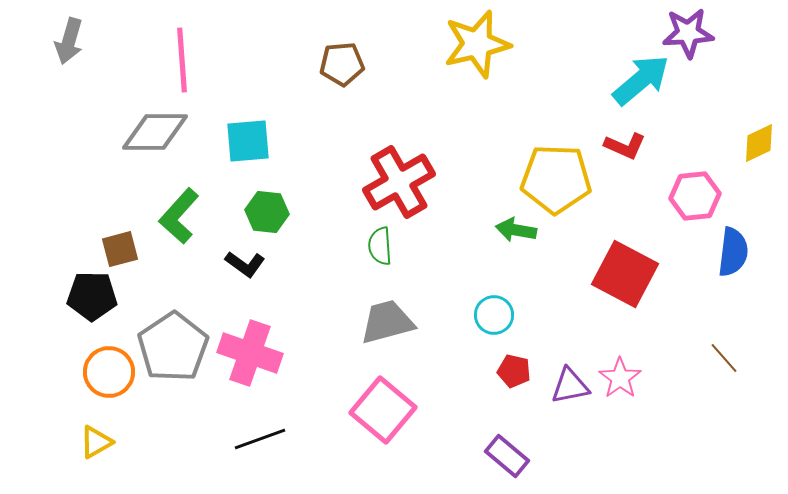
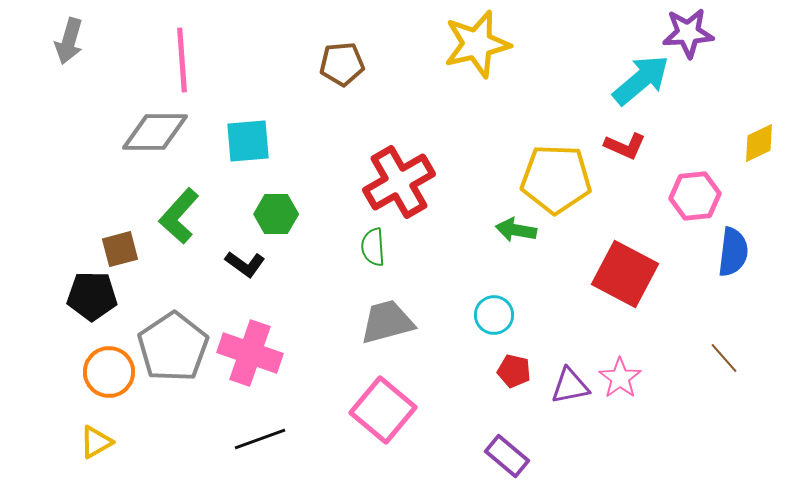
green hexagon: moved 9 px right, 2 px down; rotated 6 degrees counterclockwise
green semicircle: moved 7 px left, 1 px down
